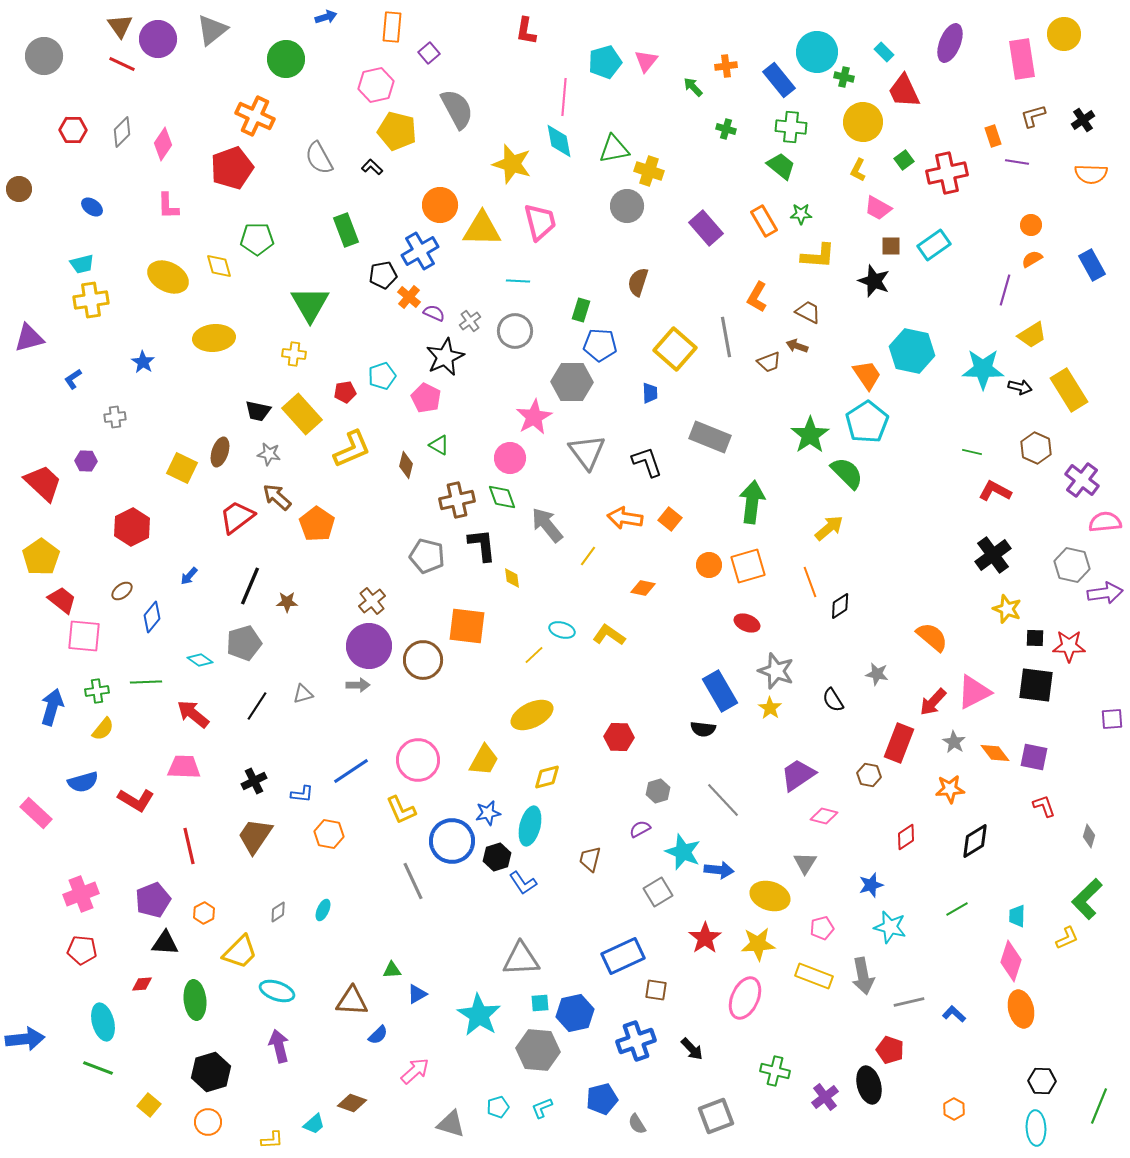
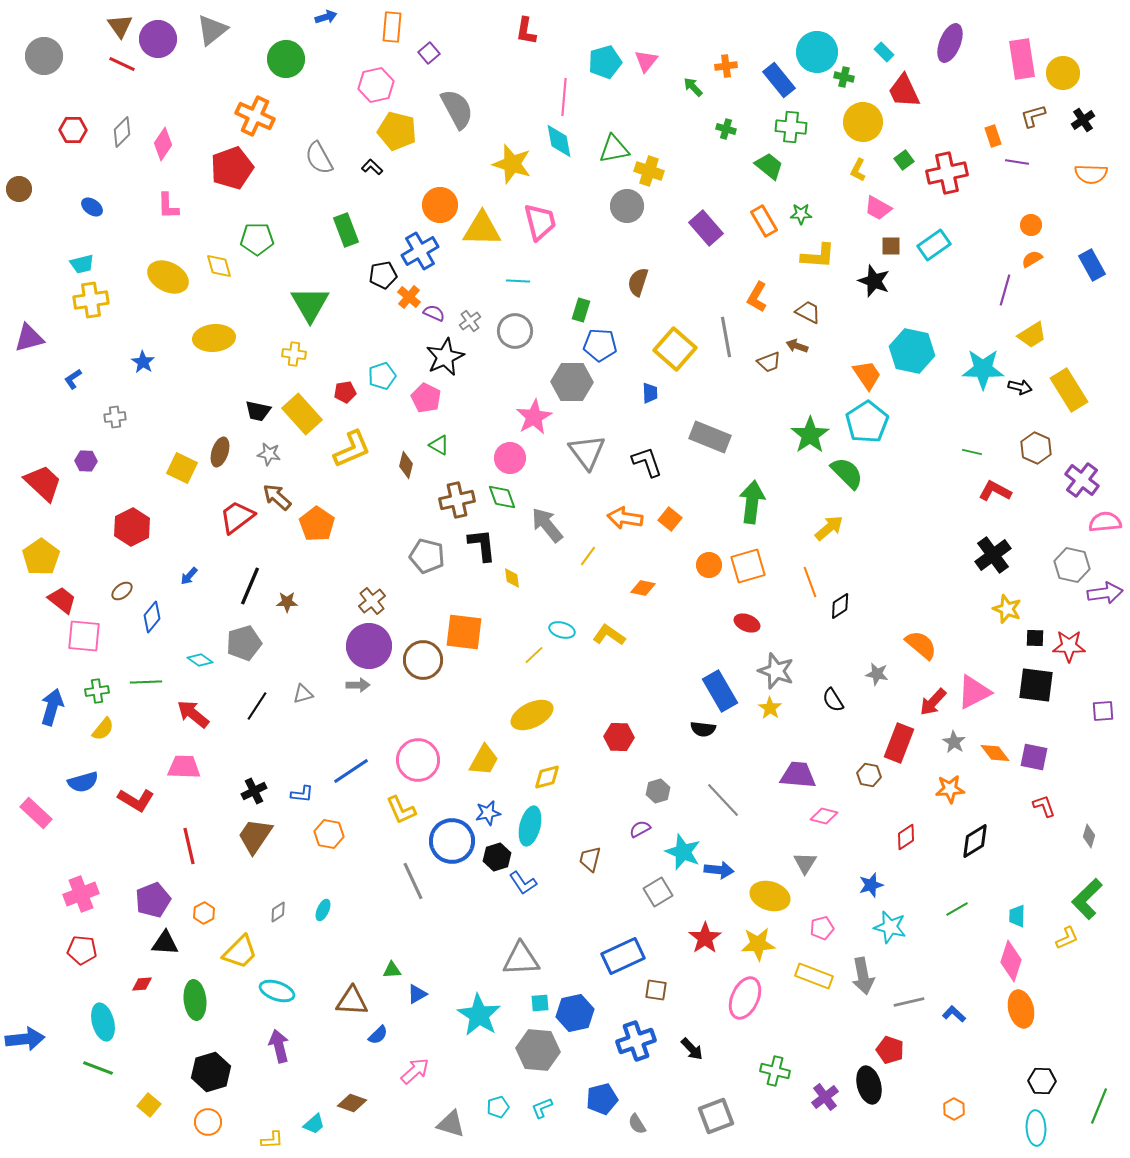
yellow circle at (1064, 34): moved 1 px left, 39 px down
green trapezoid at (781, 166): moved 12 px left
orange square at (467, 626): moved 3 px left, 6 px down
orange semicircle at (932, 637): moved 11 px left, 8 px down
purple square at (1112, 719): moved 9 px left, 8 px up
purple trapezoid at (798, 775): rotated 39 degrees clockwise
black cross at (254, 781): moved 10 px down
